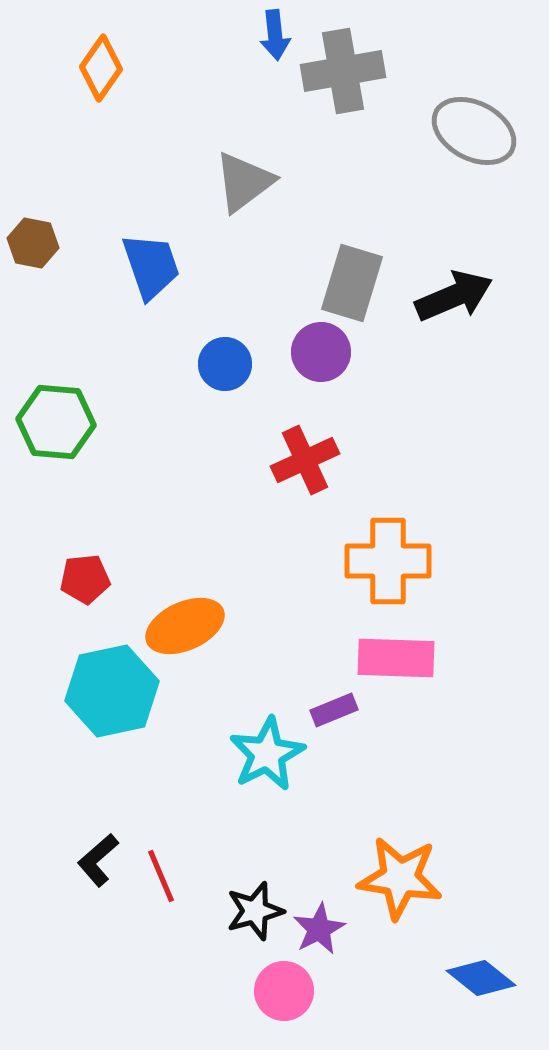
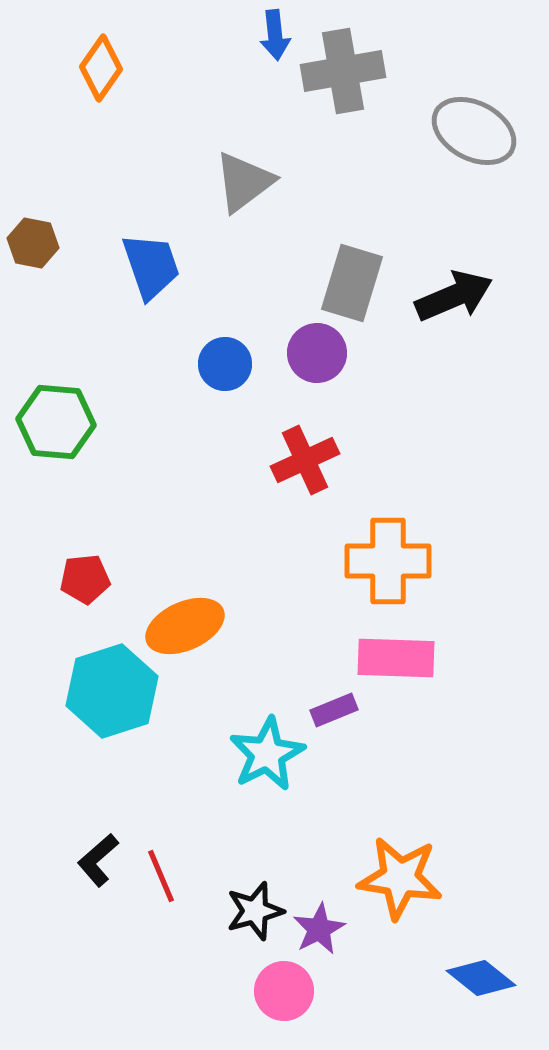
purple circle: moved 4 px left, 1 px down
cyan hexagon: rotated 6 degrees counterclockwise
